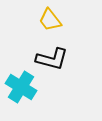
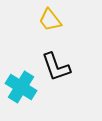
black L-shape: moved 4 px right, 8 px down; rotated 56 degrees clockwise
